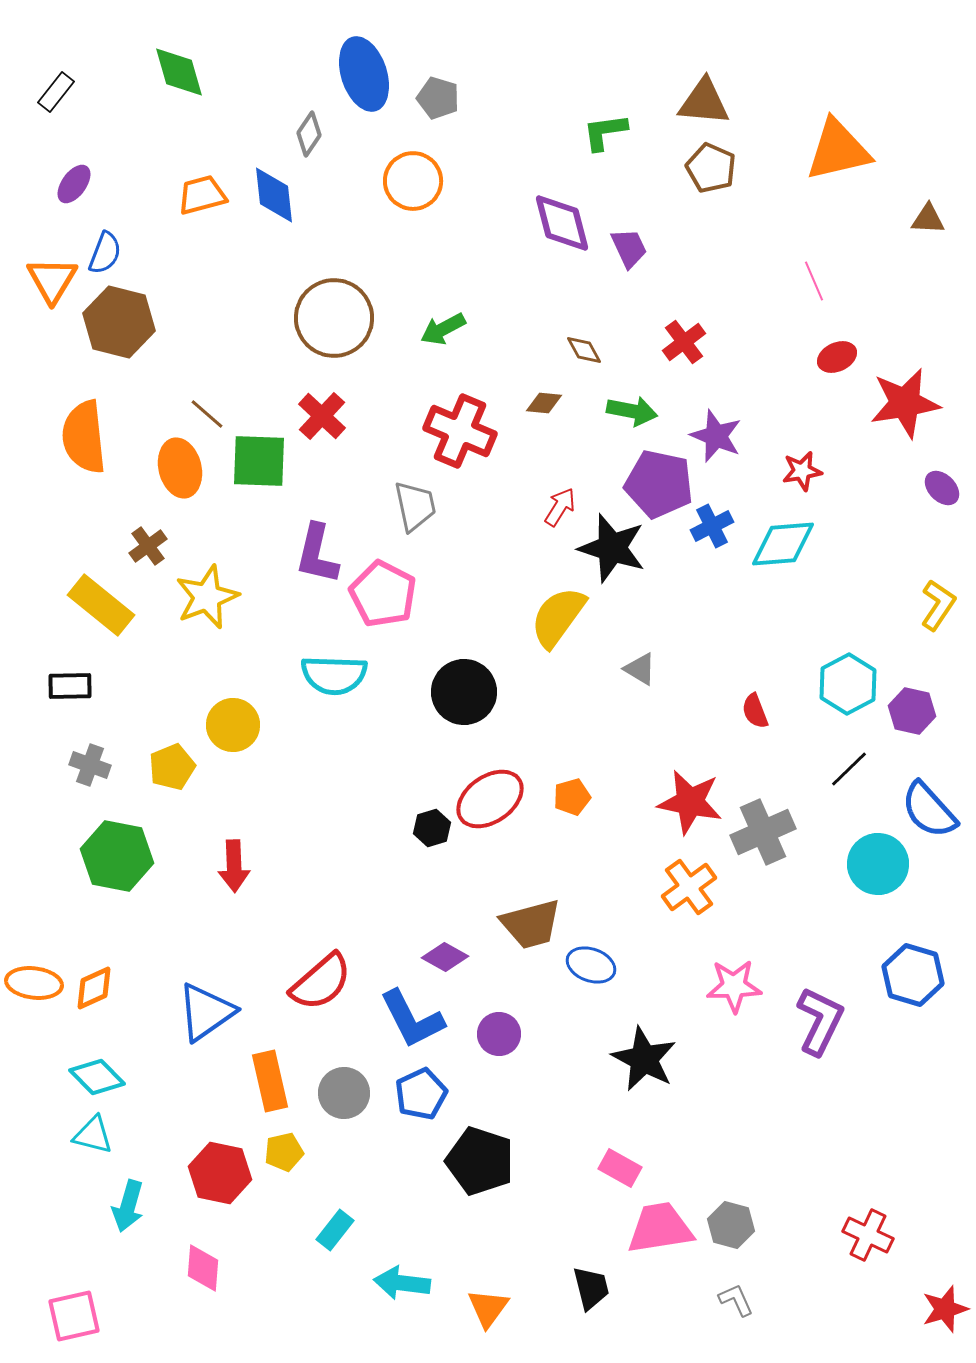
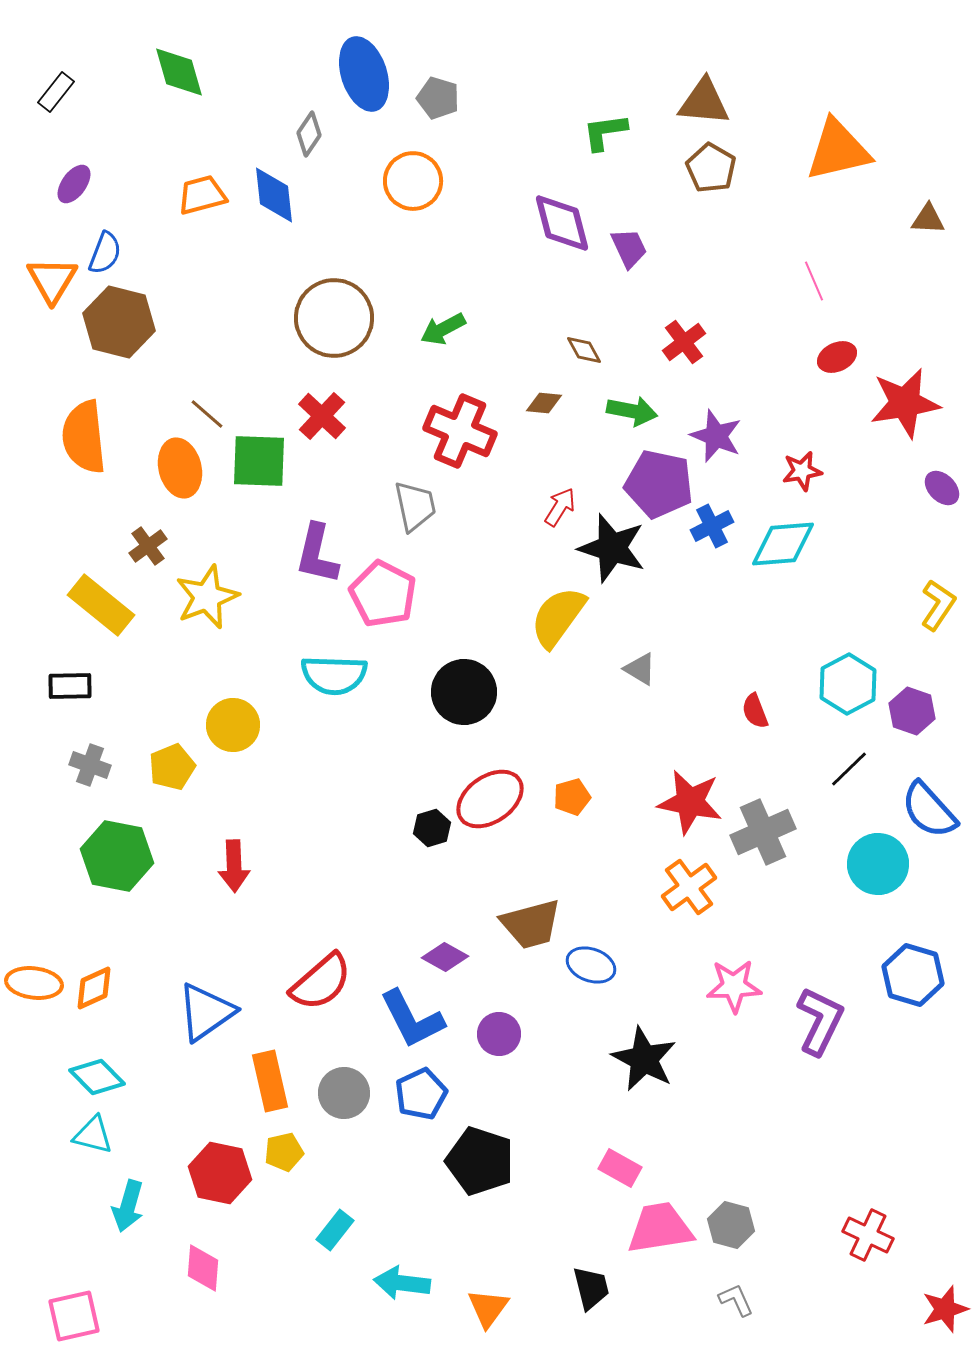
brown pentagon at (711, 168): rotated 6 degrees clockwise
purple hexagon at (912, 711): rotated 6 degrees clockwise
